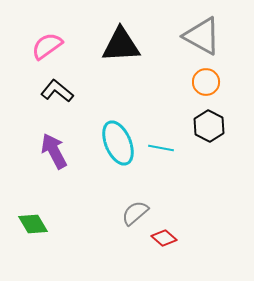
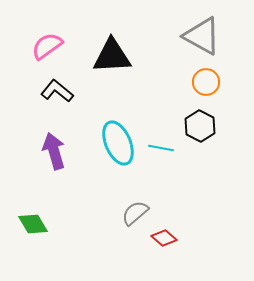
black triangle: moved 9 px left, 11 px down
black hexagon: moved 9 px left
purple arrow: rotated 12 degrees clockwise
